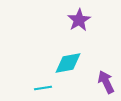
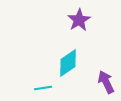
cyan diamond: rotated 24 degrees counterclockwise
